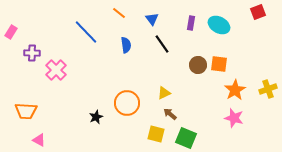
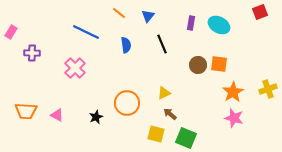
red square: moved 2 px right
blue triangle: moved 4 px left, 3 px up; rotated 16 degrees clockwise
blue line: rotated 20 degrees counterclockwise
black line: rotated 12 degrees clockwise
pink cross: moved 19 px right, 2 px up
orange star: moved 2 px left, 2 px down
pink triangle: moved 18 px right, 25 px up
